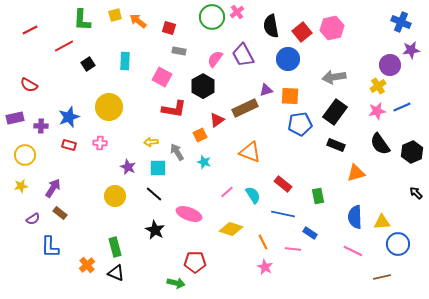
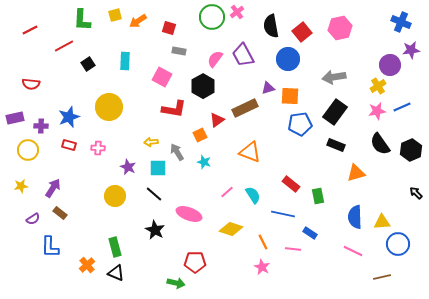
orange arrow at (138, 21): rotated 72 degrees counterclockwise
pink hexagon at (332, 28): moved 8 px right
red semicircle at (29, 85): moved 2 px right, 1 px up; rotated 24 degrees counterclockwise
purple triangle at (266, 90): moved 2 px right, 2 px up
pink cross at (100, 143): moved 2 px left, 5 px down
black hexagon at (412, 152): moved 1 px left, 2 px up
yellow circle at (25, 155): moved 3 px right, 5 px up
red rectangle at (283, 184): moved 8 px right
pink star at (265, 267): moved 3 px left
